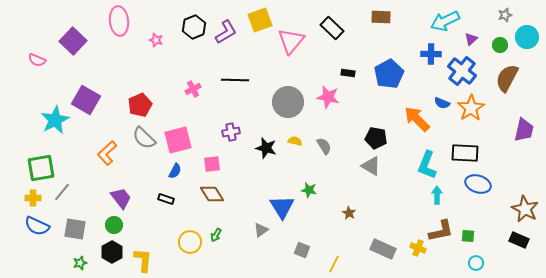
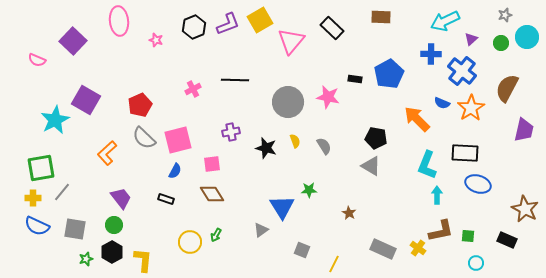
yellow square at (260, 20): rotated 10 degrees counterclockwise
purple L-shape at (226, 32): moved 2 px right, 8 px up; rotated 10 degrees clockwise
green circle at (500, 45): moved 1 px right, 2 px up
black rectangle at (348, 73): moved 7 px right, 6 px down
brown semicircle at (507, 78): moved 10 px down
yellow semicircle at (295, 141): rotated 56 degrees clockwise
green star at (309, 190): rotated 14 degrees counterclockwise
black rectangle at (519, 240): moved 12 px left
yellow cross at (418, 248): rotated 14 degrees clockwise
green star at (80, 263): moved 6 px right, 4 px up
